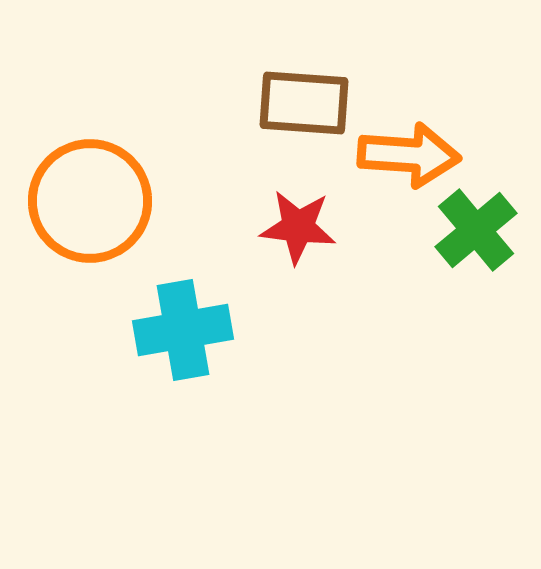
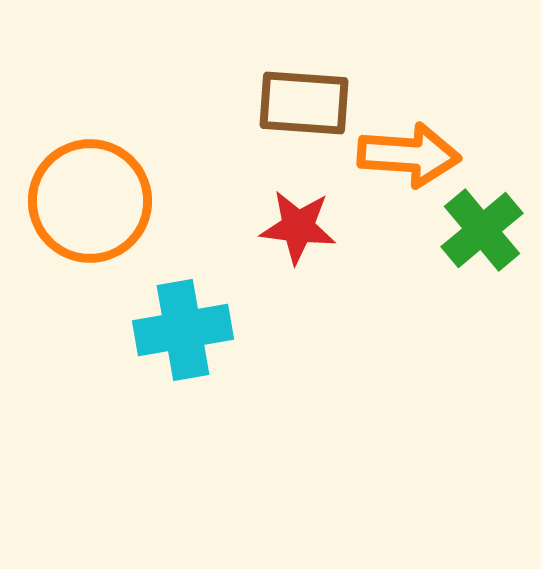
green cross: moved 6 px right
